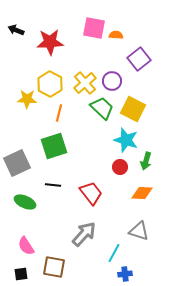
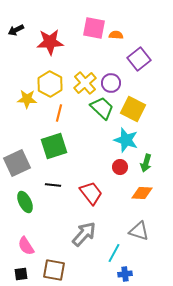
black arrow: rotated 49 degrees counterclockwise
purple circle: moved 1 px left, 2 px down
green arrow: moved 2 px down
green ellipse: rotated 40 degrees clockwise
brown square: moved 3 px down
